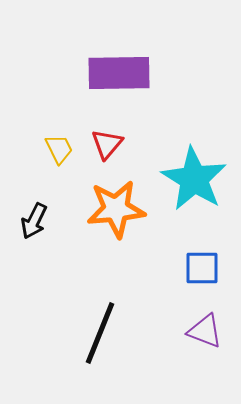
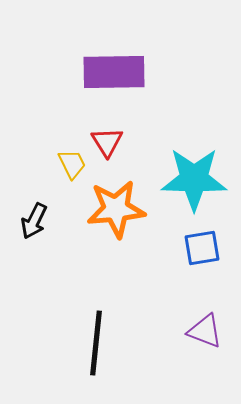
purple rectangle: moved 5 px left, 1 px up
red triangle: moved 2 px up; rotated 12 degrees counterclockwise
yellow trapezoid: moved 13 px right, 15 px down
cyan star: rotated 30 degrees counterclockwise
blue square: moved 20 px up; rotated 9 degrees counterclockwise
black line: moved 4 px left, 10 px down; rotated 16 degrees counterclockwise
